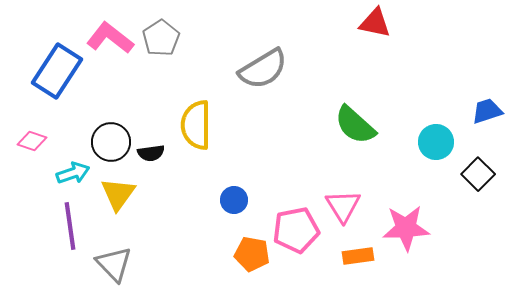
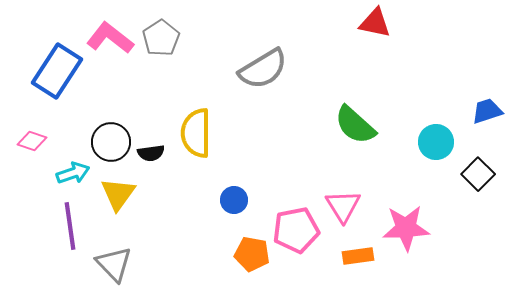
yellow semicircle: moved 8 px down
